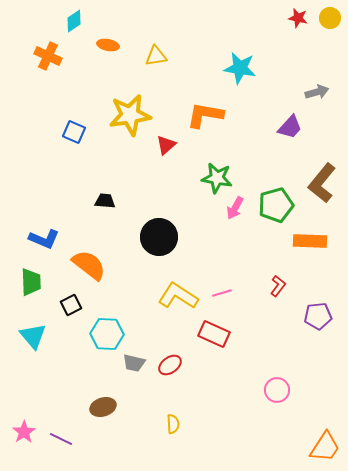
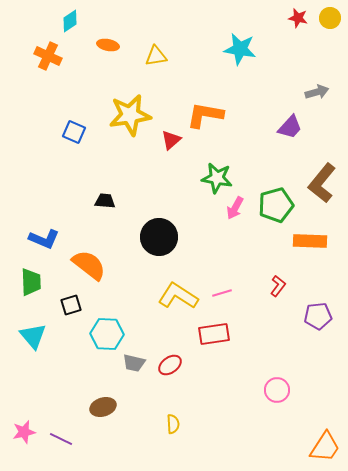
cyan diamond: moved 4 px left
cyan star: moved 19 px up
red triangle: moved 5 px right, 5 px up
black square: rotated 10 degrees clockwise
red rectangle: rotated 32 degrees counterclockwise
pink star: rotated 20 degrees clockwise
